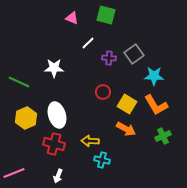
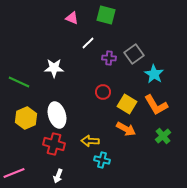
cyan star: moved 2 px up; rotated 30 degrees clockwise
green cross: rotated 14 degrees counterclockwise
